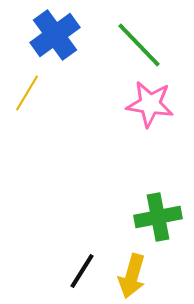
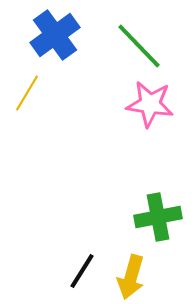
green line: moved 1 px down
yellow arrow: moved 1 px left, 1 px down
